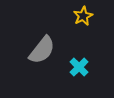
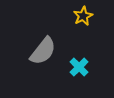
gray semicircle: moved 1 px right, 1 px down
